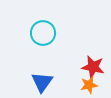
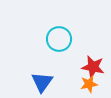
cyan circle: moved 16 px right, 6 px down
orange star: moved 1 px up
